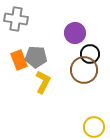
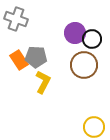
gray cross: rotated 10 degrees clockwise
black circle: moved 2 px right, 15 px up
orange rectangle: rotated 12 degrees counterclockwise
brown circle: moved 5 px up
